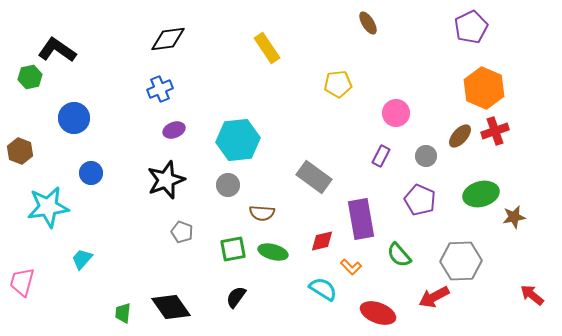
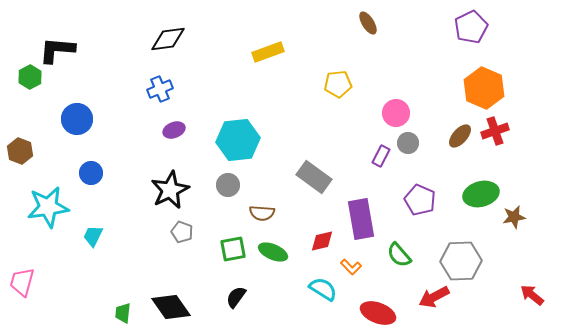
yellow rectangle at (267, 48): moved 1 px right, 4 px down; rotated 76 degrees counterclockwise
black L-shape at (57, 50): rotated 30 degrees counterclockwise
green hexagon at (30, 77): rotated 15 degrees counterclockwise
blue circle at (74, 118): moved 3 px right, 1 px down
gray circle at (426, 156): moved 18 px left, 13 px up
black star at (166, 180): moved 4 px right, 10 px down; rotated 6 degrees counterclockwise
green ellipse at (273, 252): rotated 8 degrees clockwise
cyan trapezoid at (82, 259): moved 11 px right, 23 px up; rotated 15 degrees counterclockwise
